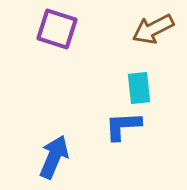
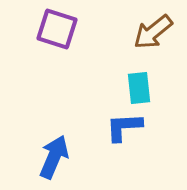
brown arrow: moved 3 px down; rotated 12 degrees counterclockwise
blue L-shape: moved 1 px right, 1 px down
